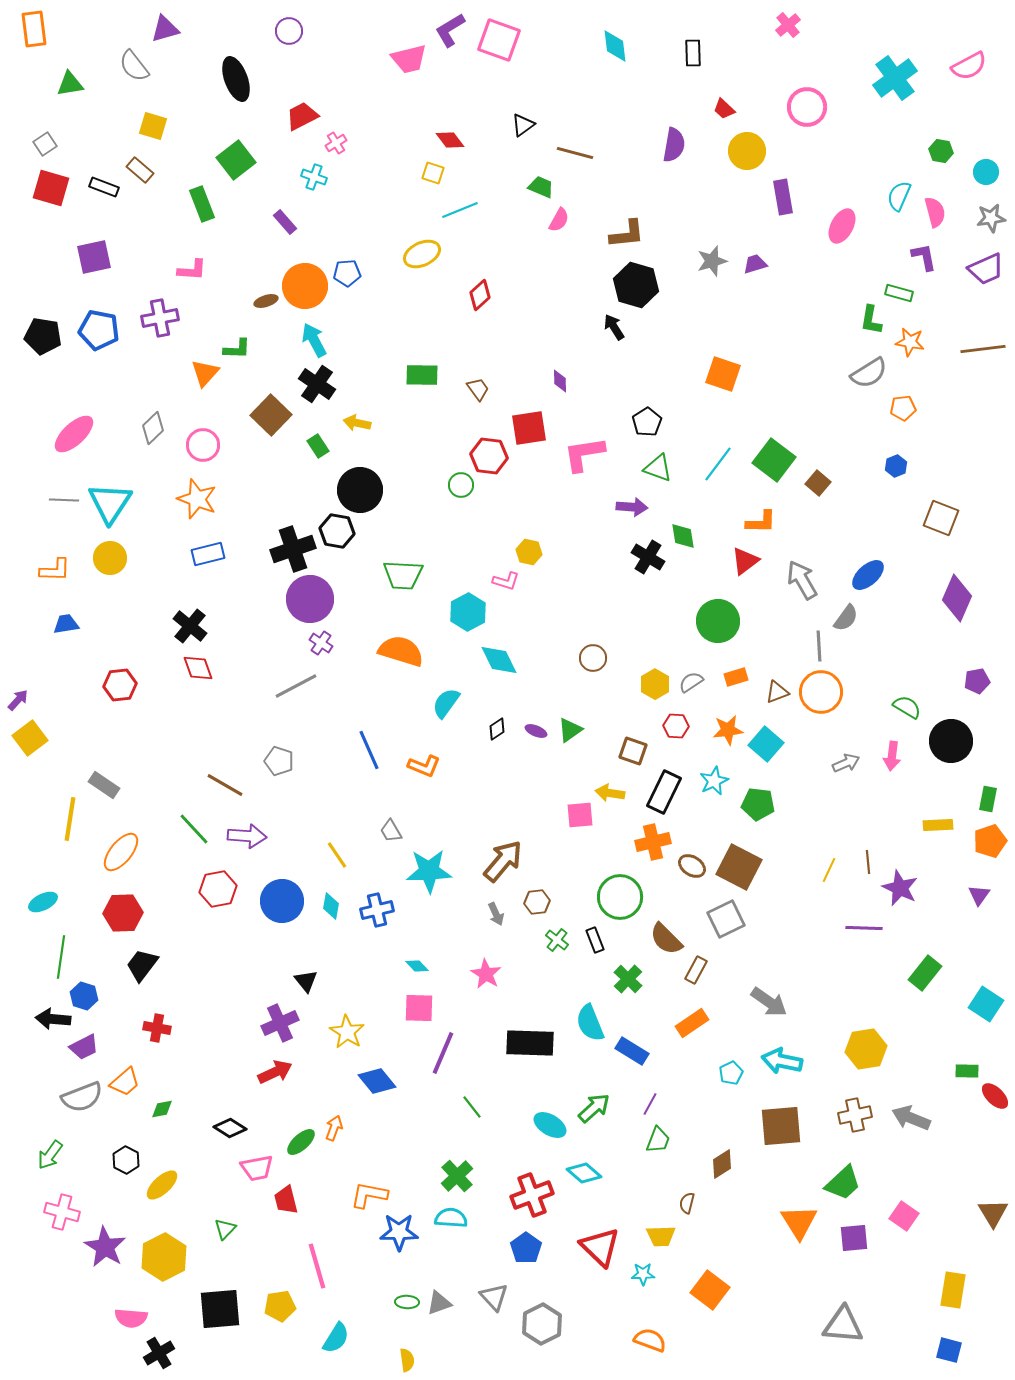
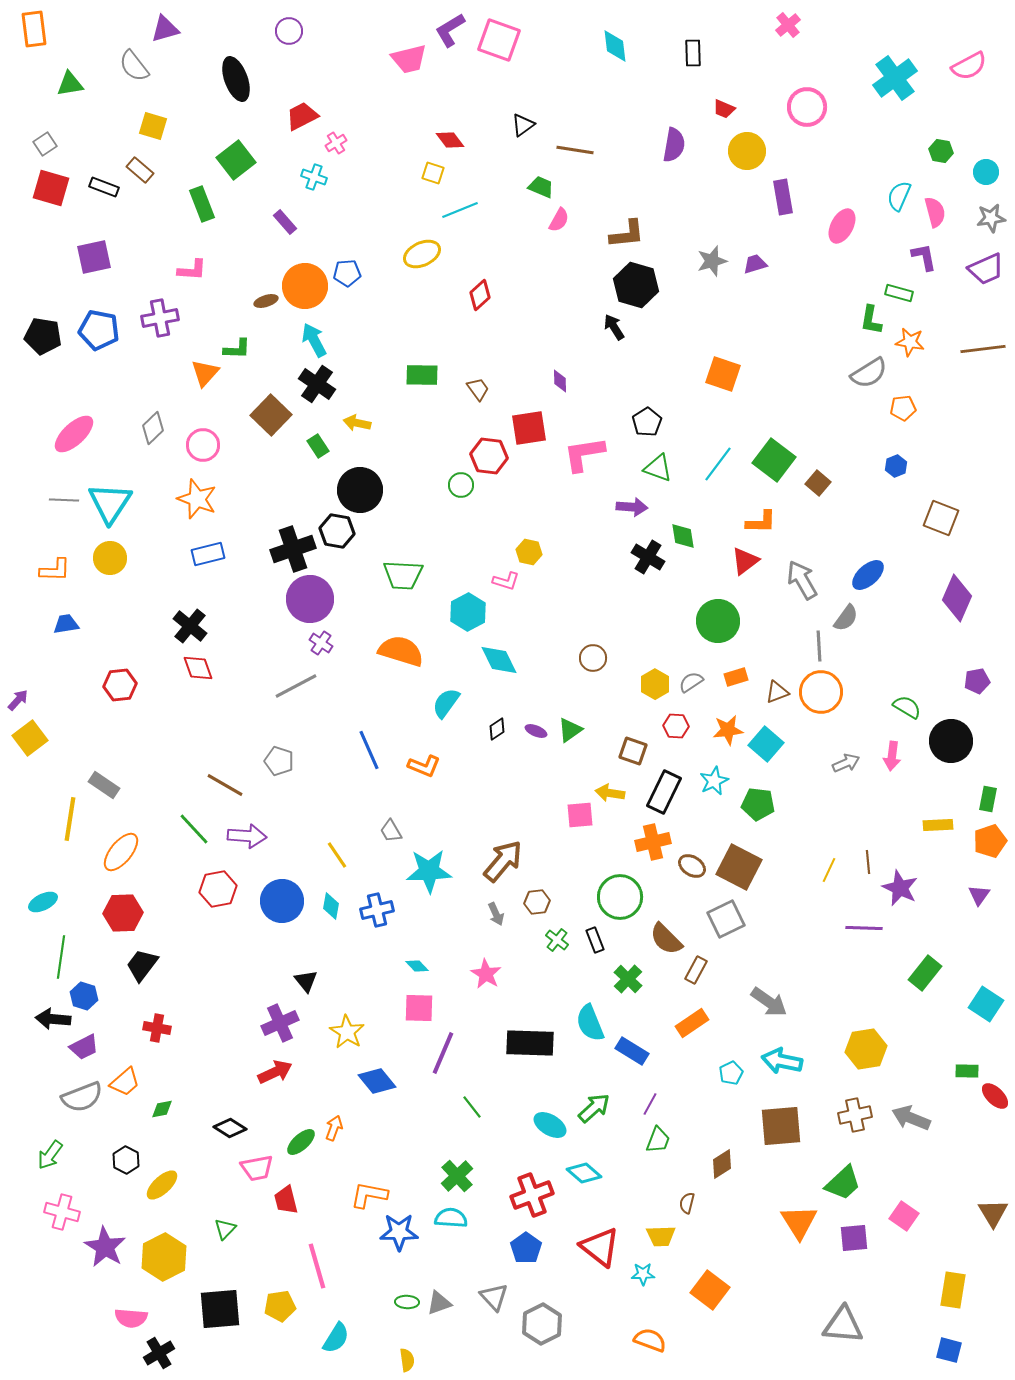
red trapezoid at (724, 109): rotated 20 degrees counterclockwise
brown line at (575, 153): moved 3 px up; rotated 6 degrees counterclockwise
red triangle at (600, 1247): rotated 6 degrees counterclockwise
